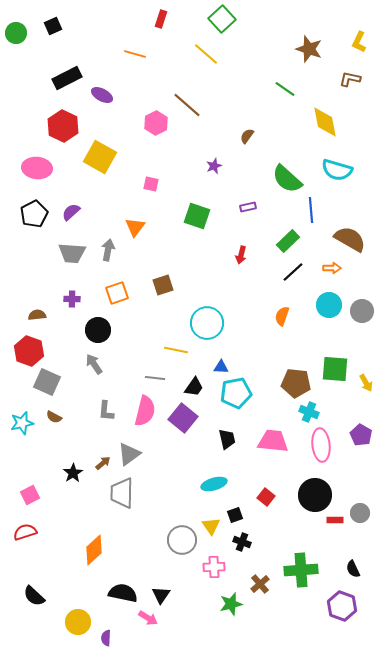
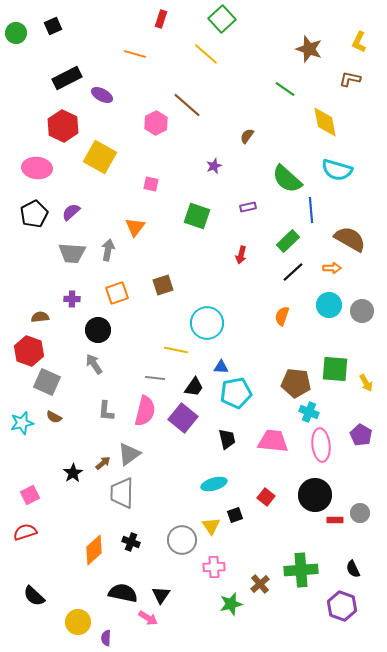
brown semicircle at (37, 315): moved 3 px right, 2 px down
black cross at (242, 542): moved 111 px left
